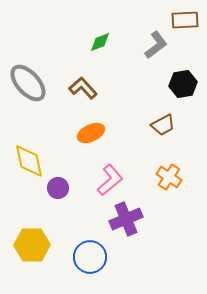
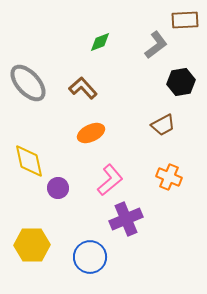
black hexagon: moved 2 px left, 2 px up
orange cross: rotated 10 degrees counterclockwise
